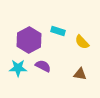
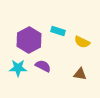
yellow semicircle: rotated 21 degrees counterclockwise
